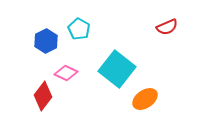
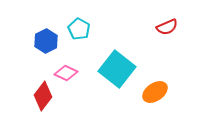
orange ellipse: moved 10 px right, 7 px up
